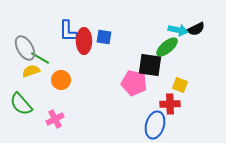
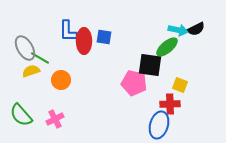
green semicircle: moved 11 px down
blue ellipse: moved 4 px right
